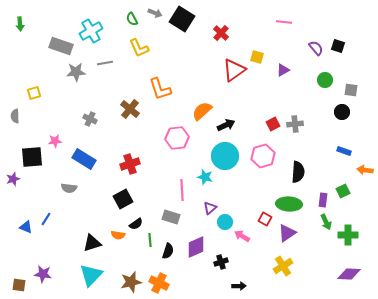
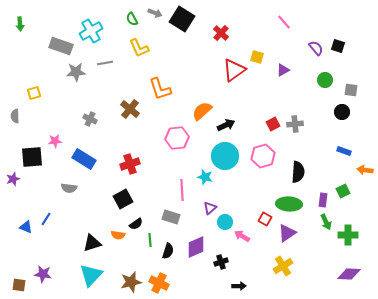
pink line at (284, 22): rotated 42 degrees clockwise
